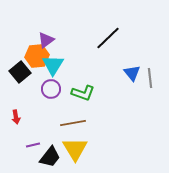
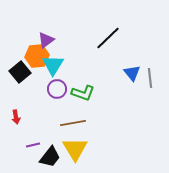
purple circle: moved 6 px right
